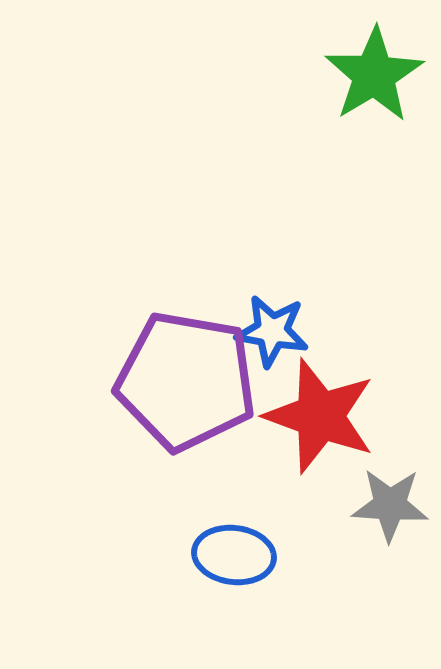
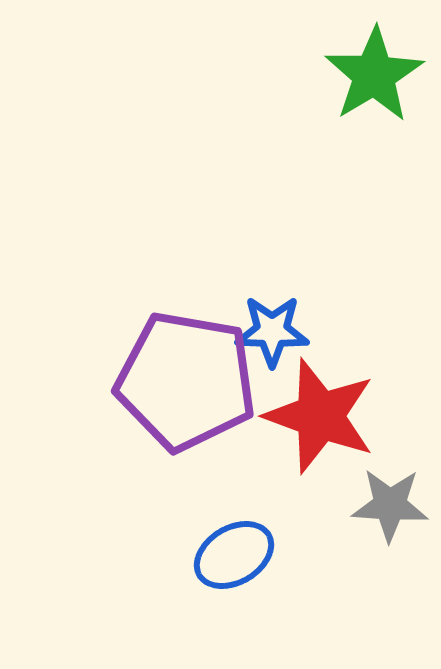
blue star: rotated 8 degrees counterclockwise
blue ellipse: rotated 38 degrees counterclockwise
